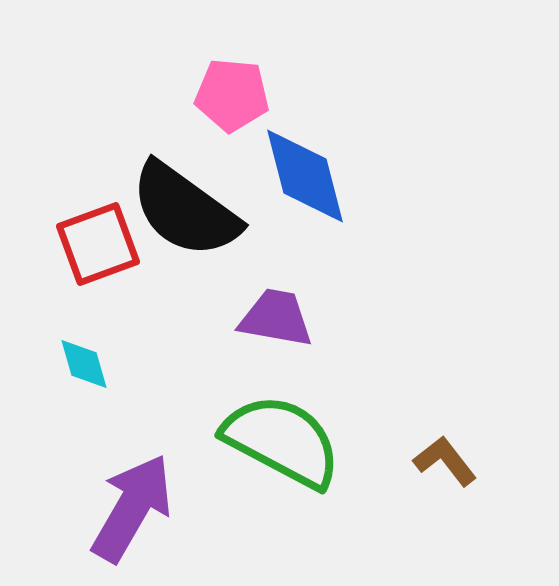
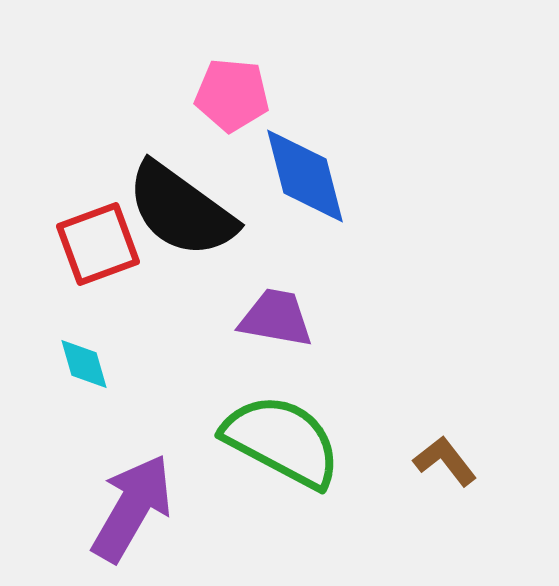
black semicircle: moved 4 px left
